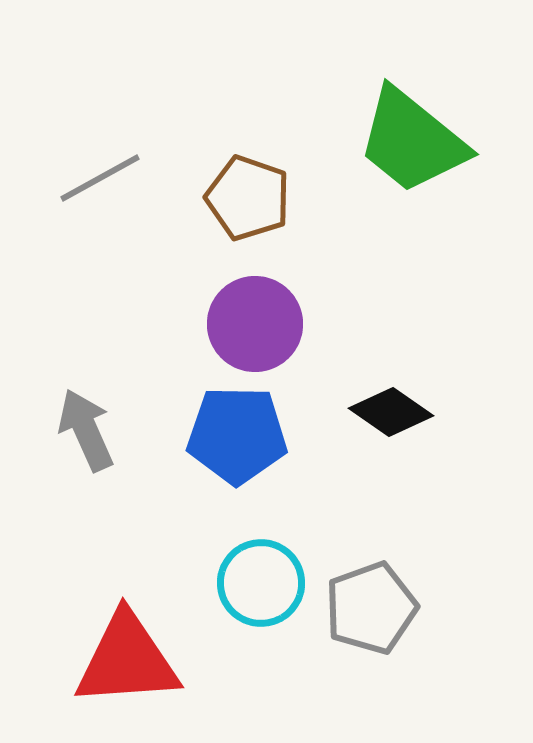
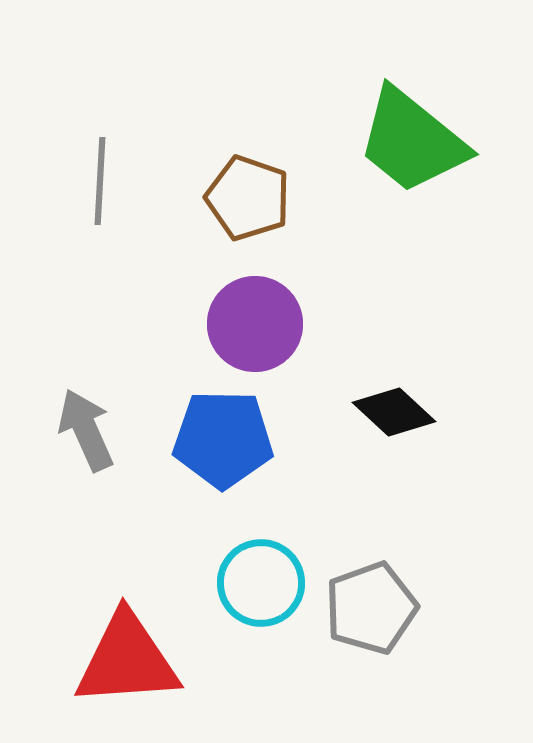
gray line: moved 3 px down; rotated 58 degrees counterclockwise
black diamond: moved 3 px right; rotated 8 degrees clockwise
blue pentagon: moved 14 px left, 4 px down
